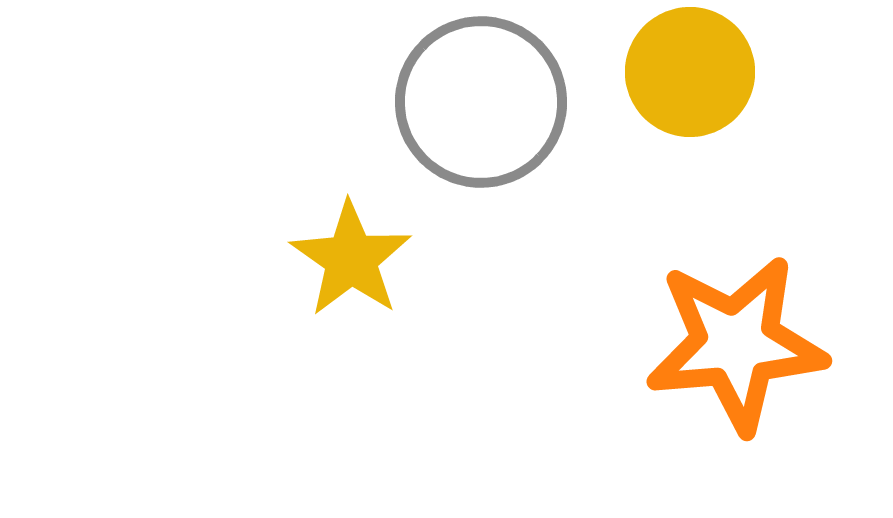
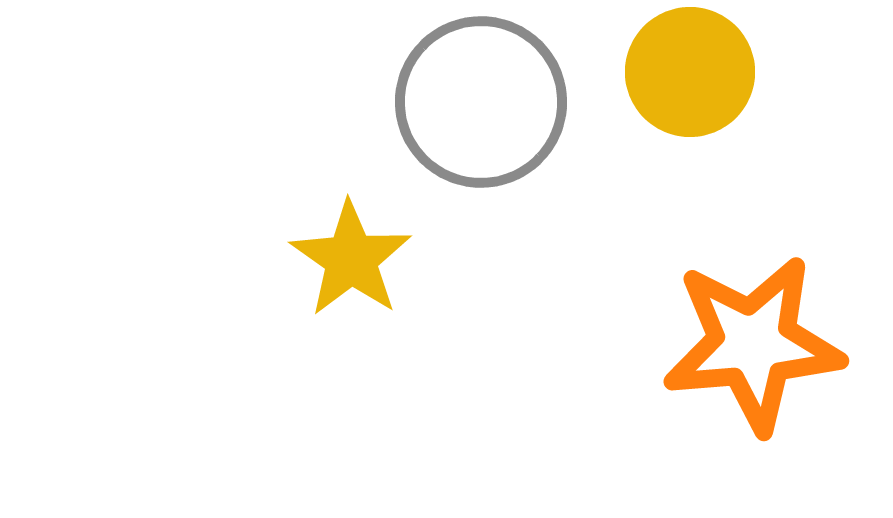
orange star: moved 17 px right
